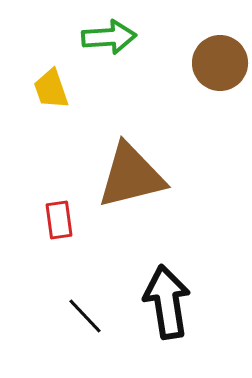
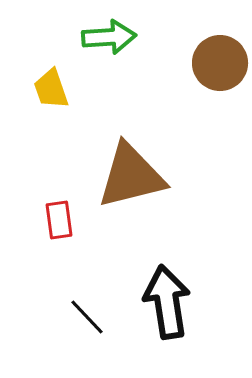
black line: moved 2 px right, 1 px down
